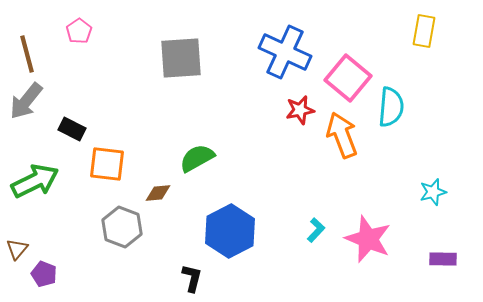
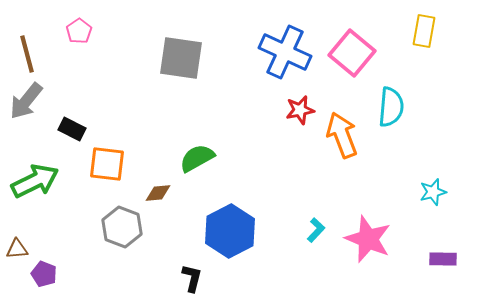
gray square: rotated 12 degrees clockwise
pink square: moved 4 px right, 25 px up
brown triangle: rotated 45 degrees clockwise
